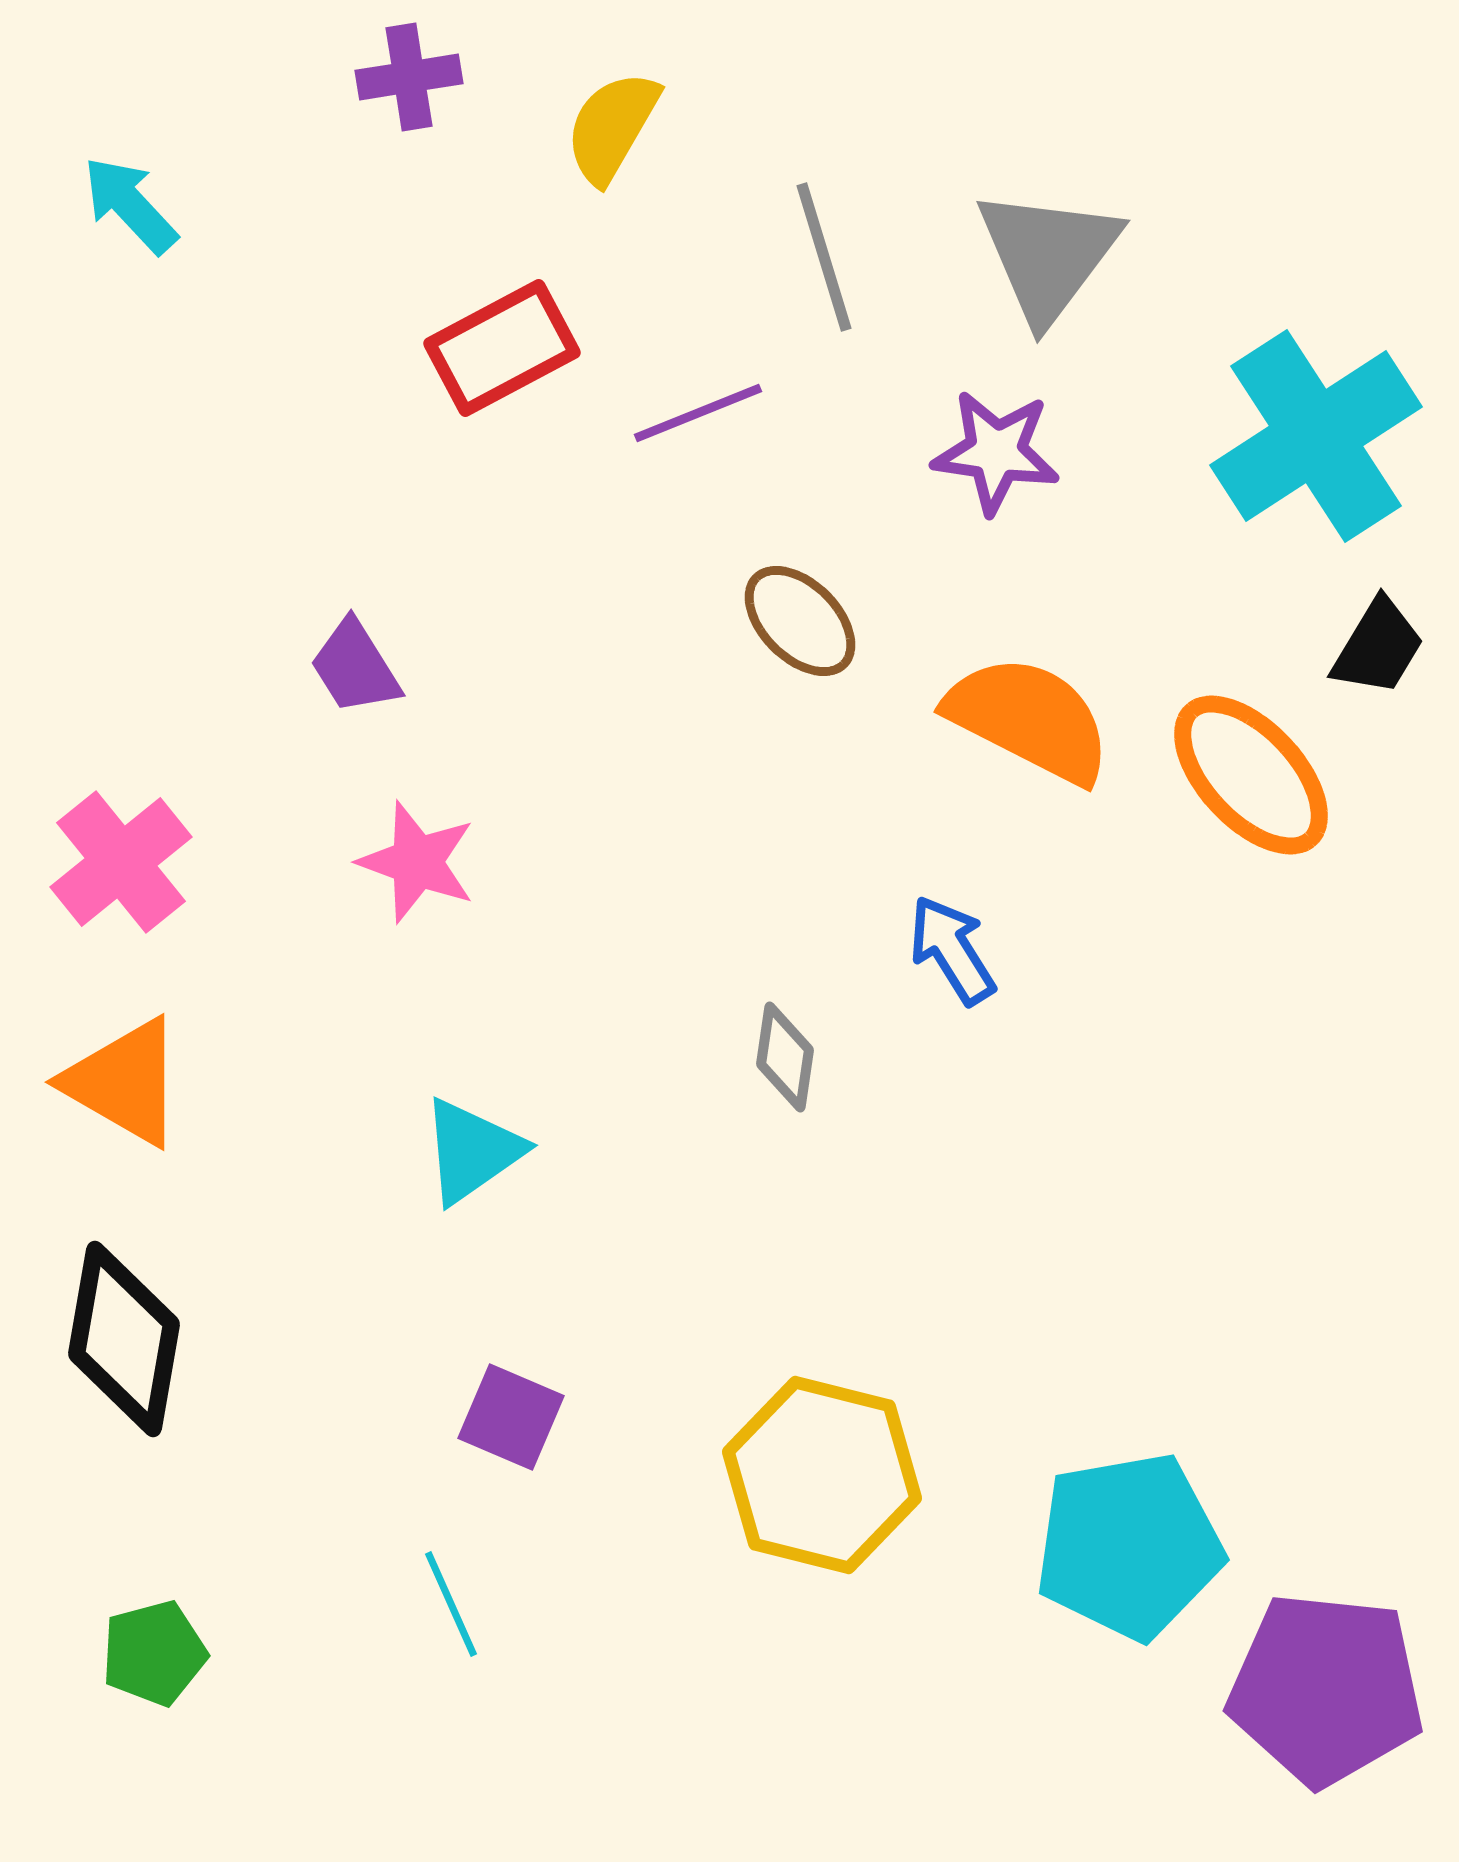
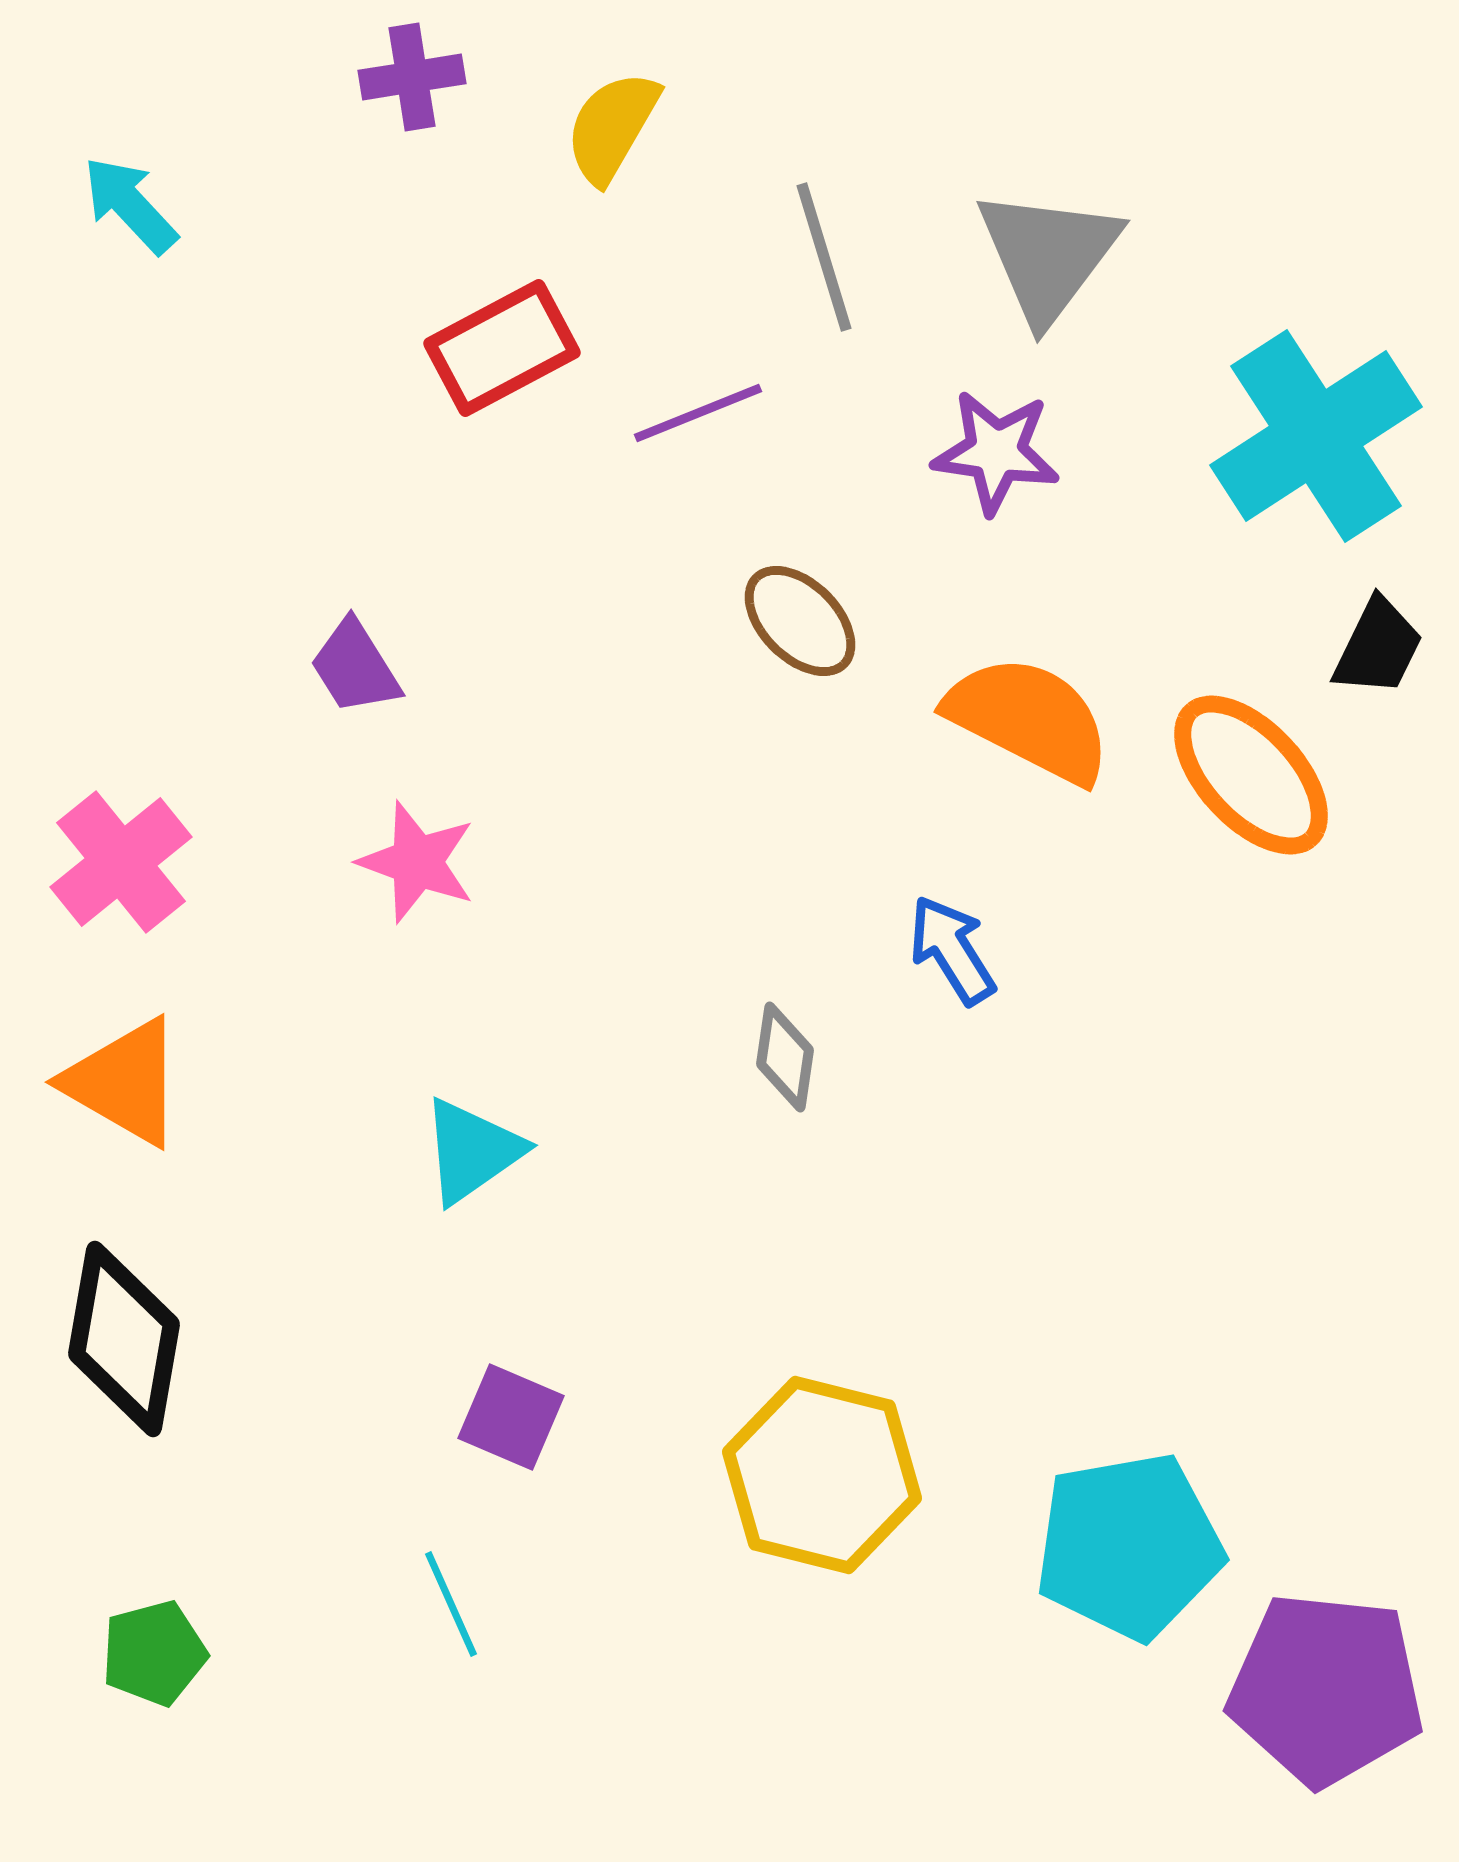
purple cross: moved 3 px right
black trapezoid: rotated 5 degrees counterclockwise
